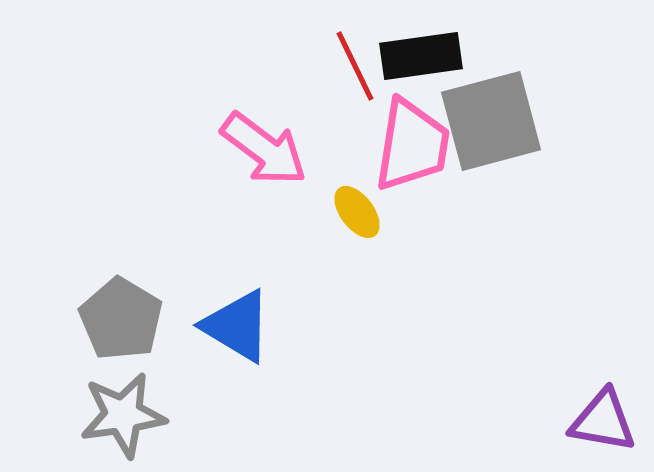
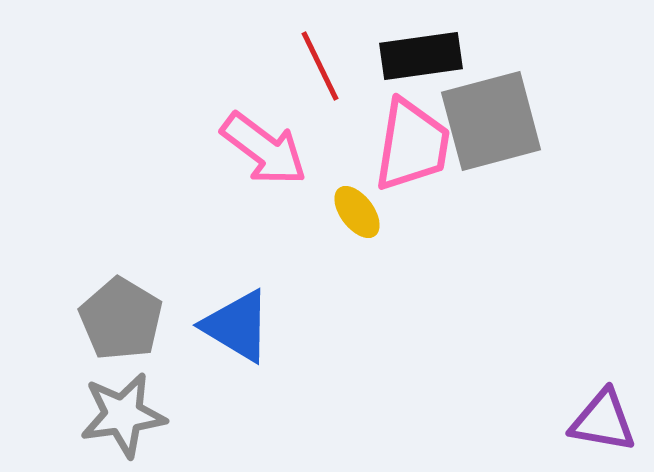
red line: moved 35 px left
